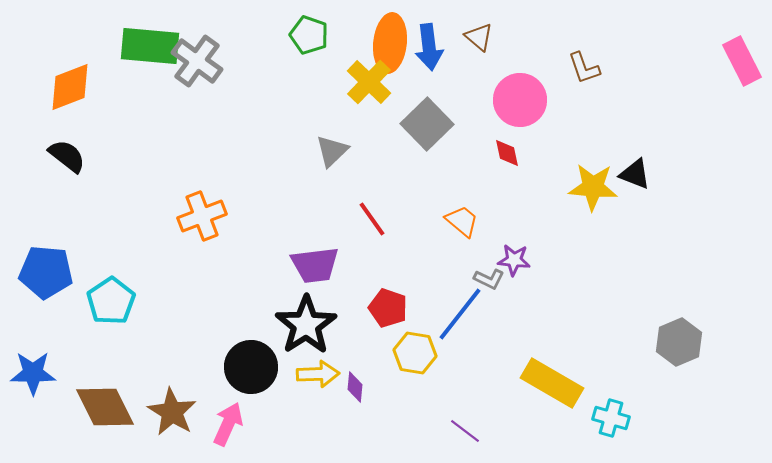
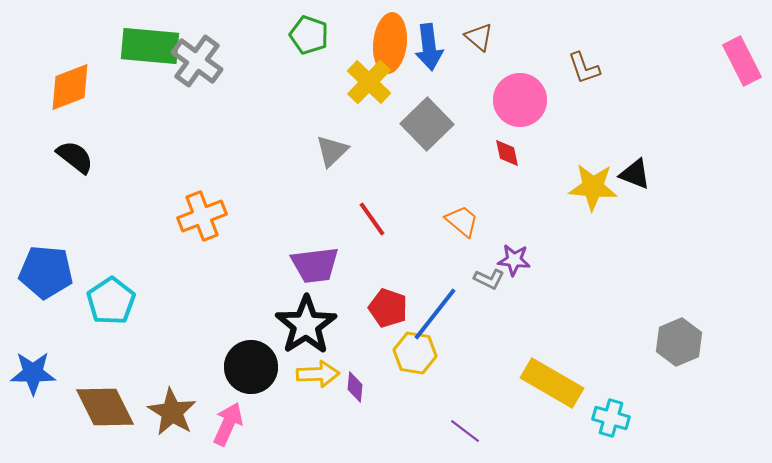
black semicircle: moved 8 px right, 1 px down
blue line: moved 25 px left
